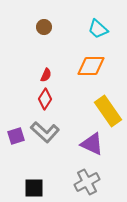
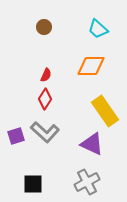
yellow rectangle: moved 3 px left
black square: moved 1 px left, 4 px up
